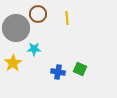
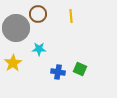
yellow line: moved 4 px right, 2 px up
cyan star: moved 5 px right
